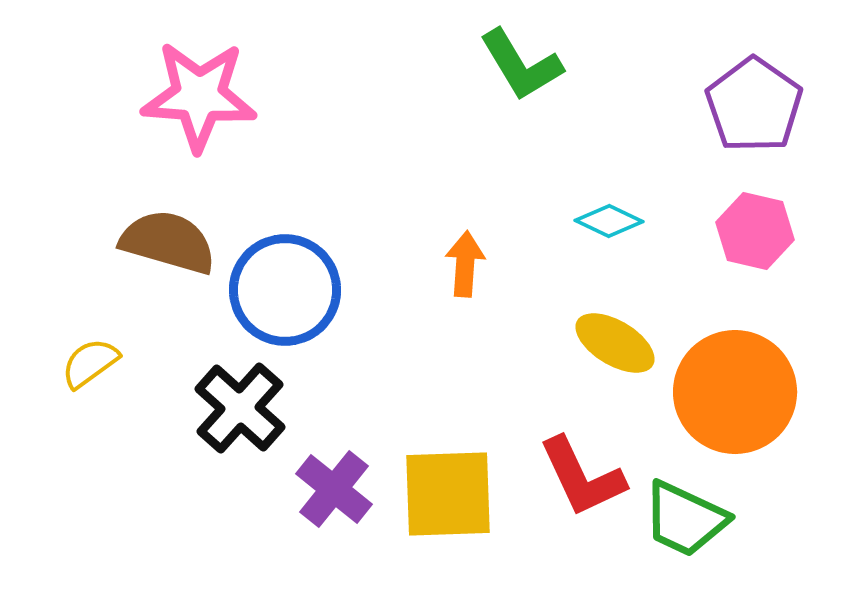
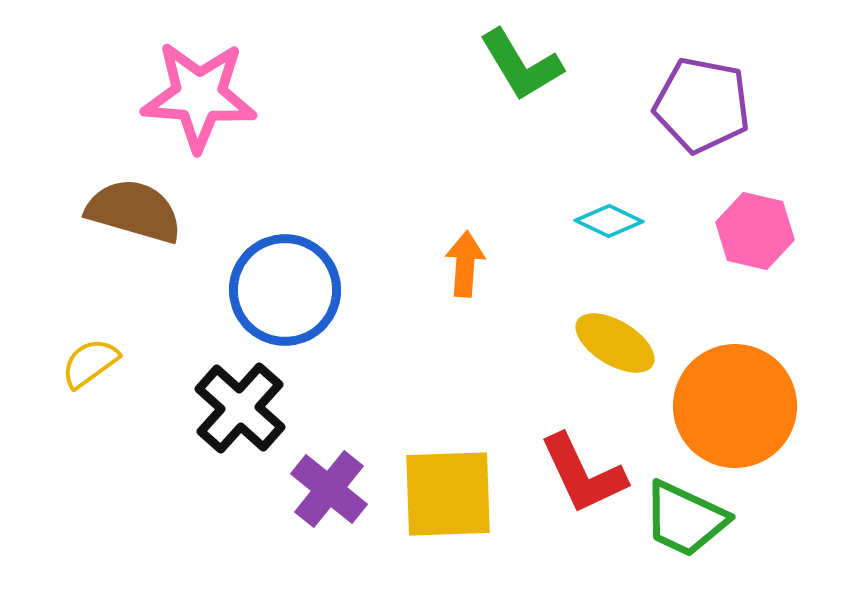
purple pentagon: moved 52 px left; rotated 24 degrees counterclockwise
brown semicircle: moved 34 px left, 31 px up
orange circle: moved 14 px down
red L-shape: moved 1 px right, 3 px up
purple cross: moved 5 px left
